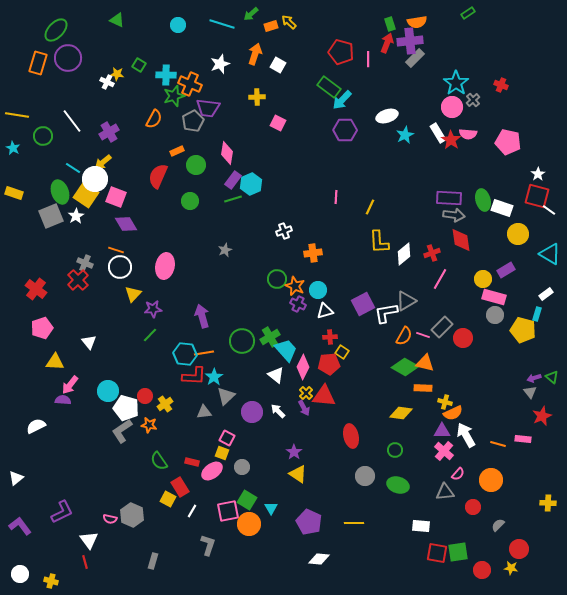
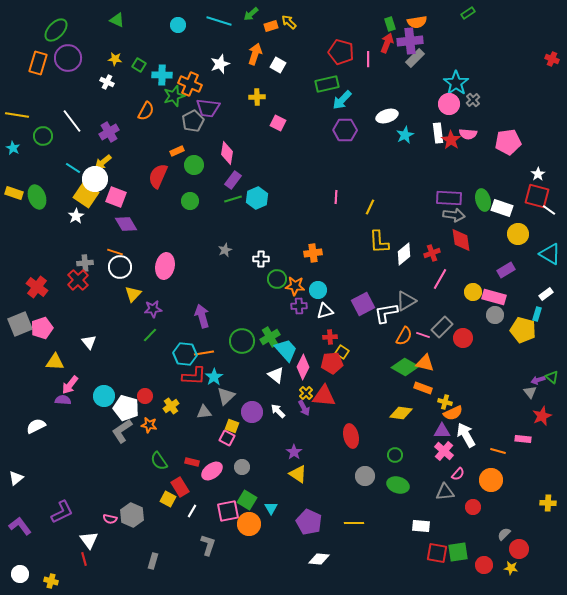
cyan line at (222, 24): moved 3 px left, 3 px up
yellow star at (117, 74): moved 2 px left, 15 px up
cyan cross at (166, 75): moved 4 px left
red cross at (501, 85): moved 51 px right, 26 px up
green rectangle at (329, 87): moved 2 px left, 3 px up; rotated 50 degrees counterclockwise
pink circle at (452, 107): moved 3 px left, 3 px up
orange semicircle at (154, 119): moved 8 px left, 8 px up
white rectangle at (438, 133): rotated 24 degrees clockwise
pink pentagon at (508, 142): rotated 20 degrees counterclockwise
green circle at (196, 165): moved 2 px left
cyan hexagon at (251, 184): moved 6 px right, 14 px down
green ellipse at (60, 192): moved 23 px left, 5 px down
gray square at (51, 216): moved 31 px left, 108 px down
white cross at (284, 231): moved 23 px left, 28 px down; rotated 21 degrees clockwise
orange line at (116, 250): moved 1 px left, 2 px down
gray cross at (85, 263): rotated 28 degrees counterclockwise
yellow circle at (483, 279): moved 10 px left, 13 px down
orange star at (295, 286): rotated 18 degrees counterclockwise
red cross at (36, 289): moved 1 px right, 2 px up
purple cross at (298, 304): moved 1 px right, 2 px down; rotated 28 degrees counterclockwise
red pentagon at (329, 364): moved 3 px right, 1 px up
purple arrow at (534, 378): moved 4 px right, 2 px down
orange rectangle at (423, 388): rotated 18 degrees clockwise
cyan circle at (108, 391): moved 4 px left, 5 px down
yellow cross at (165, 404): moved 6 px right, 2 px down
orange line at (498, 444): moved 7 px down
green circle at (395, 450): moved 5 px down
yellow square at (222, 453): moved 10 px right, 27 px up
gray semicircle at (498, 525): moved 6 px right, 9 px down
red line at (85, 562): moved 1 px left, 3 px up
red circle at (482, 570): moved 2 px right, 5 px up
